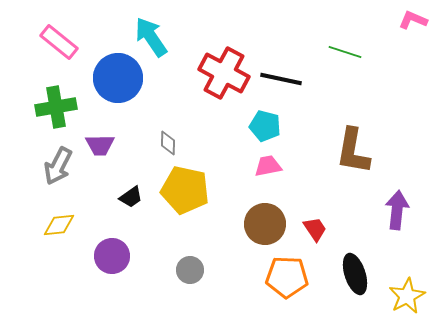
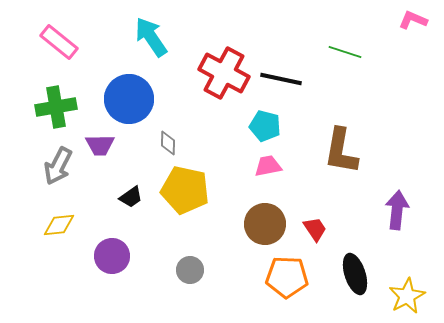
blue circle: moved 11 px right, 21 px down
brown L-shape: moved 12 px left
